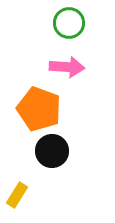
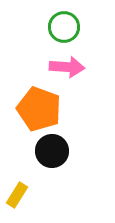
green circle: moved 5 px left, 4 px down
